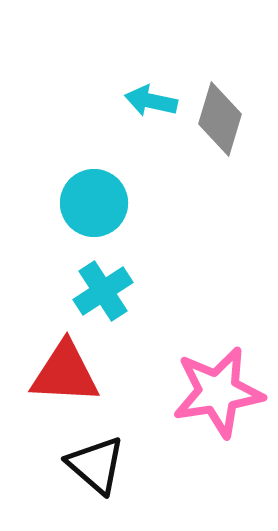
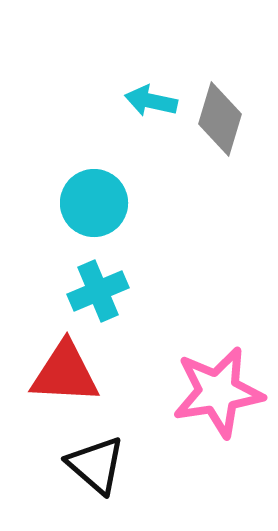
cyan cross: moved 5 px left; rotated 10 degrees clockwise
